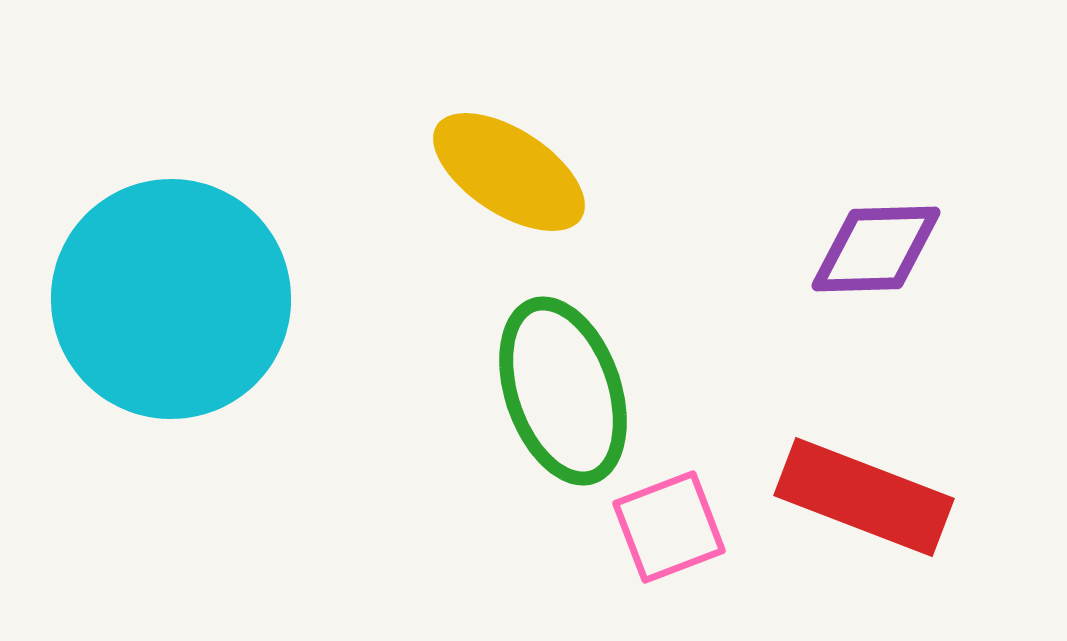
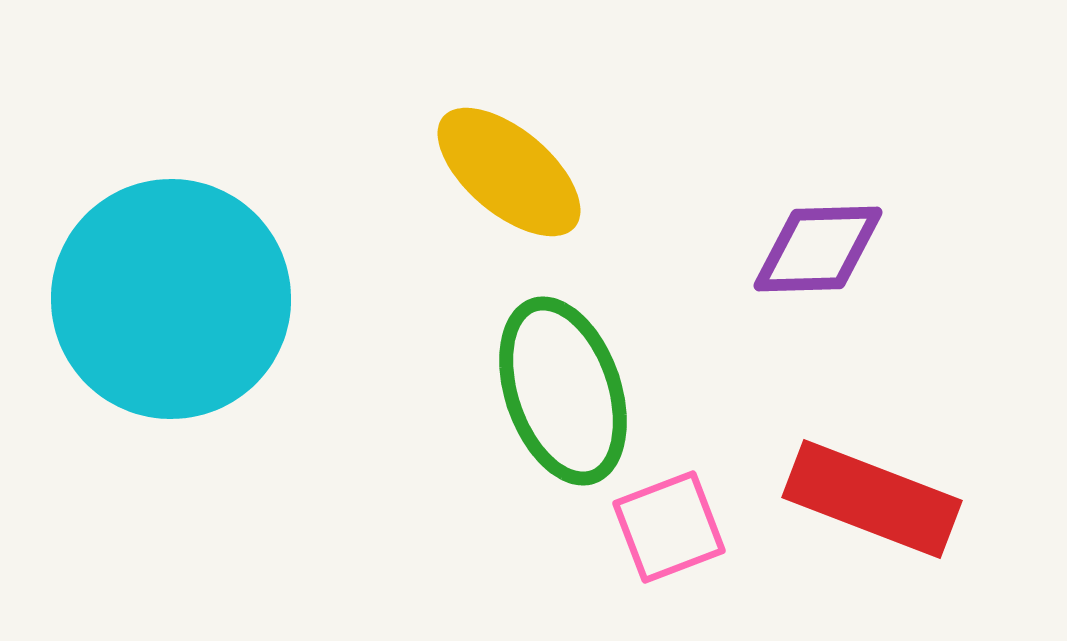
yellow ellipse: rotated 7 degrees clockwise
purple diamond: moved 58 px left
red rectangle: moved 8 px right, 2 px down
